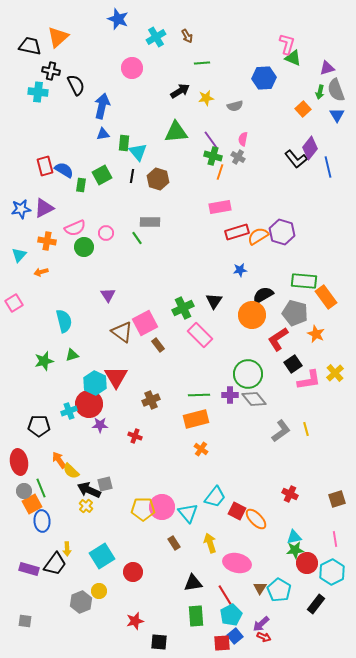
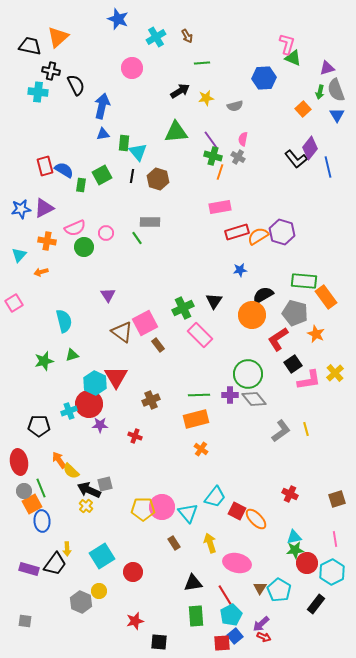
gray hexagon at (81, 602): rotated 15 degrees counterclockwise
